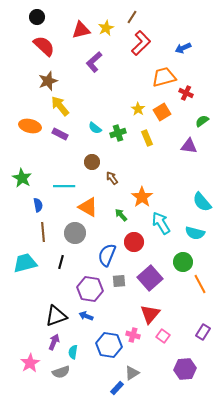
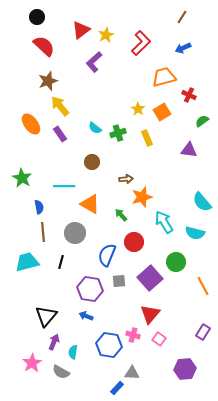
brown line at (132, 17): moved 50 px right
yellow star at (106, 28): moved 7 px down
red triangle at (81, 30): rotated 24 degrees counterclockwise
red cross at (186, 93): moved 3 px right, 2 px down
orange ellipse at (30, 126): moved 1 px right, 2 px up; rotated 40 degrees clockwise
purple rectangle at (60, 134): rotated 28 degrees clockwise
purple triangle at (189, 146): moved 4 px down
brown arrow at (112, 178): moved 14 px right, 1 px down; rotated 120 degrees clockwise
orange star at (142, 197): rotated 20 degrees clockwise
blue semicircle at (38, 205): moved 1 px right, 2 px down
orange triangle at (88, 207): moved 2 px right, 3 px up
cyan arrow at (161, 223): moved 3 px right, 1 px up
green circle at (183, 262): moved 7 px left
cyan trapezoid at (25, 263): moved 2 px right, 1 px up
orange line at (200, 284): moved 3 px right, 2 px down
black triangle at (56, 316): moved 10 px left; rotated 30 degrees counterclockwise
pink square at (163, 336): moved 4 px left, 3 px down
pink star at (30, 363): moved 2 px right
gray semicircle at (61, 372): rotated 48 degrees clockwise
gray triangle at (132, 373): rotated 35 degrees clockwise
